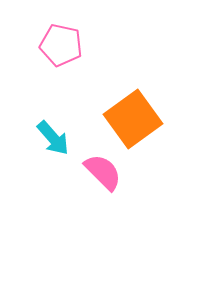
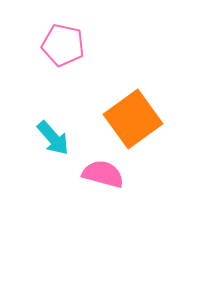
pink pentagon: moved 2 px right
pink semicircle: moved 2 px down; rotated 30 degrees counterclockwise
